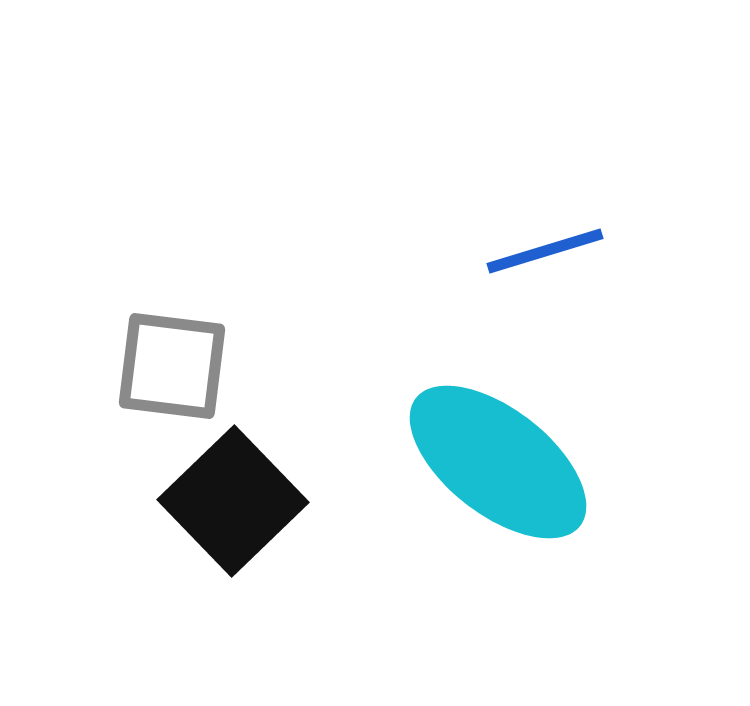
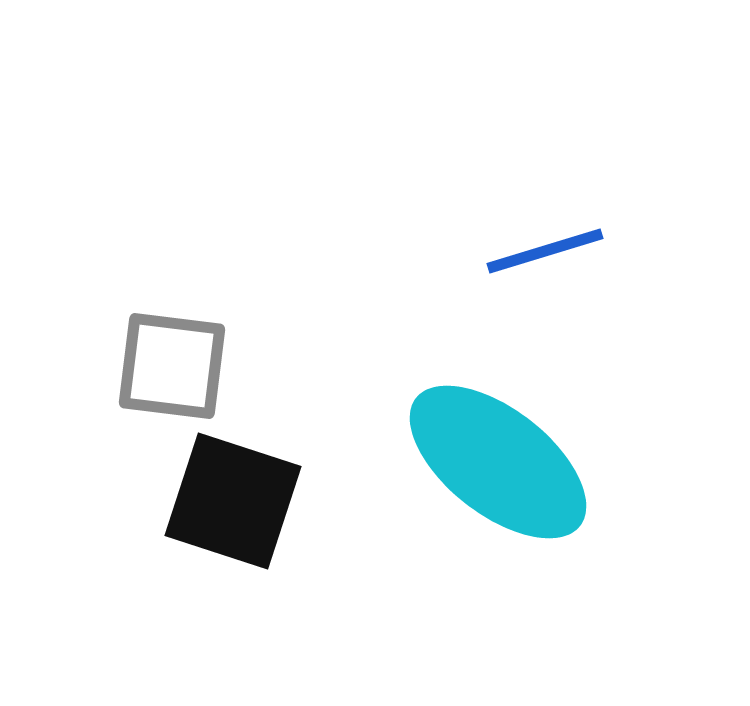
black square: rotated 28 degrees counterclockwise
